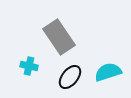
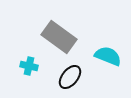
gray rectangle: rotated 20 degrees counterclockwise
cyan semicircle: moved 16 px up; rotated 40 degrees clockwise
